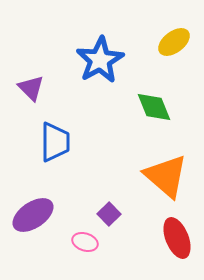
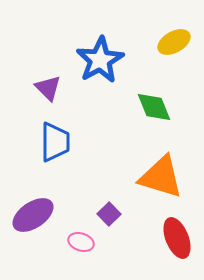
yellow ellipse: rotated 8 degrees clockwise
purple triangle: moved 17 px right
orange triangle: moved 5 px left, 1 px down; rotated 24 degrees counterclockwise
pink ellipse: moved 4 px left
